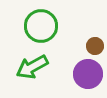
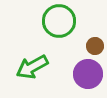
green circle: moved 18 px right, 5 px up
